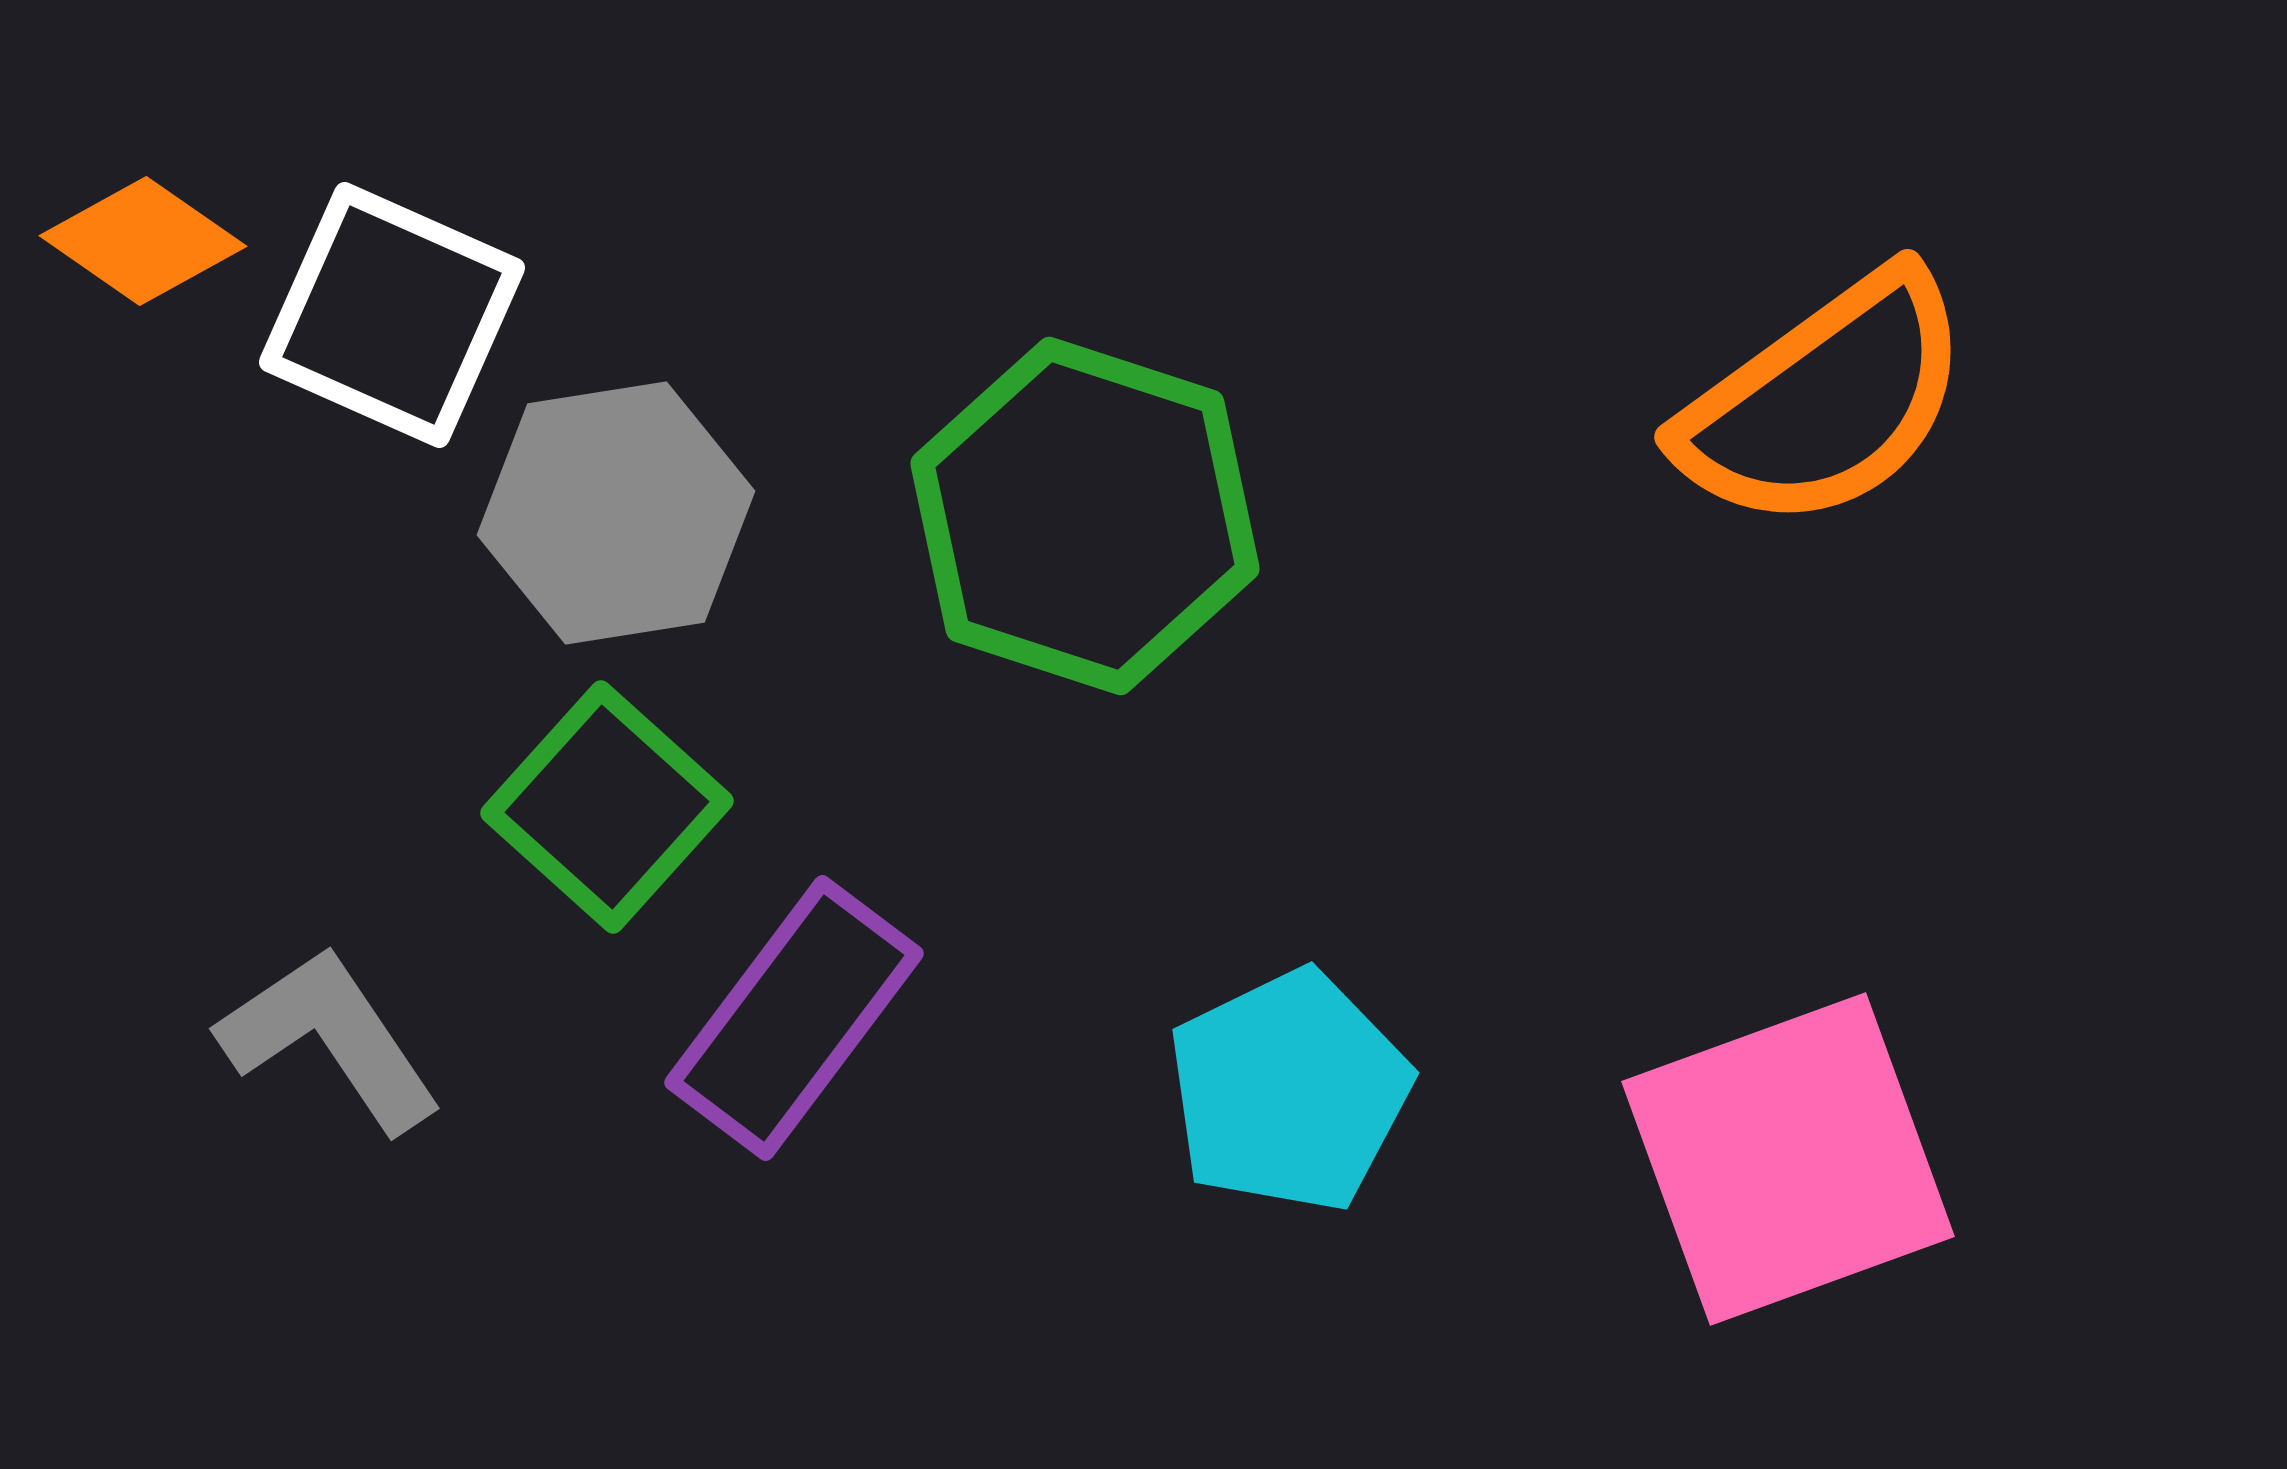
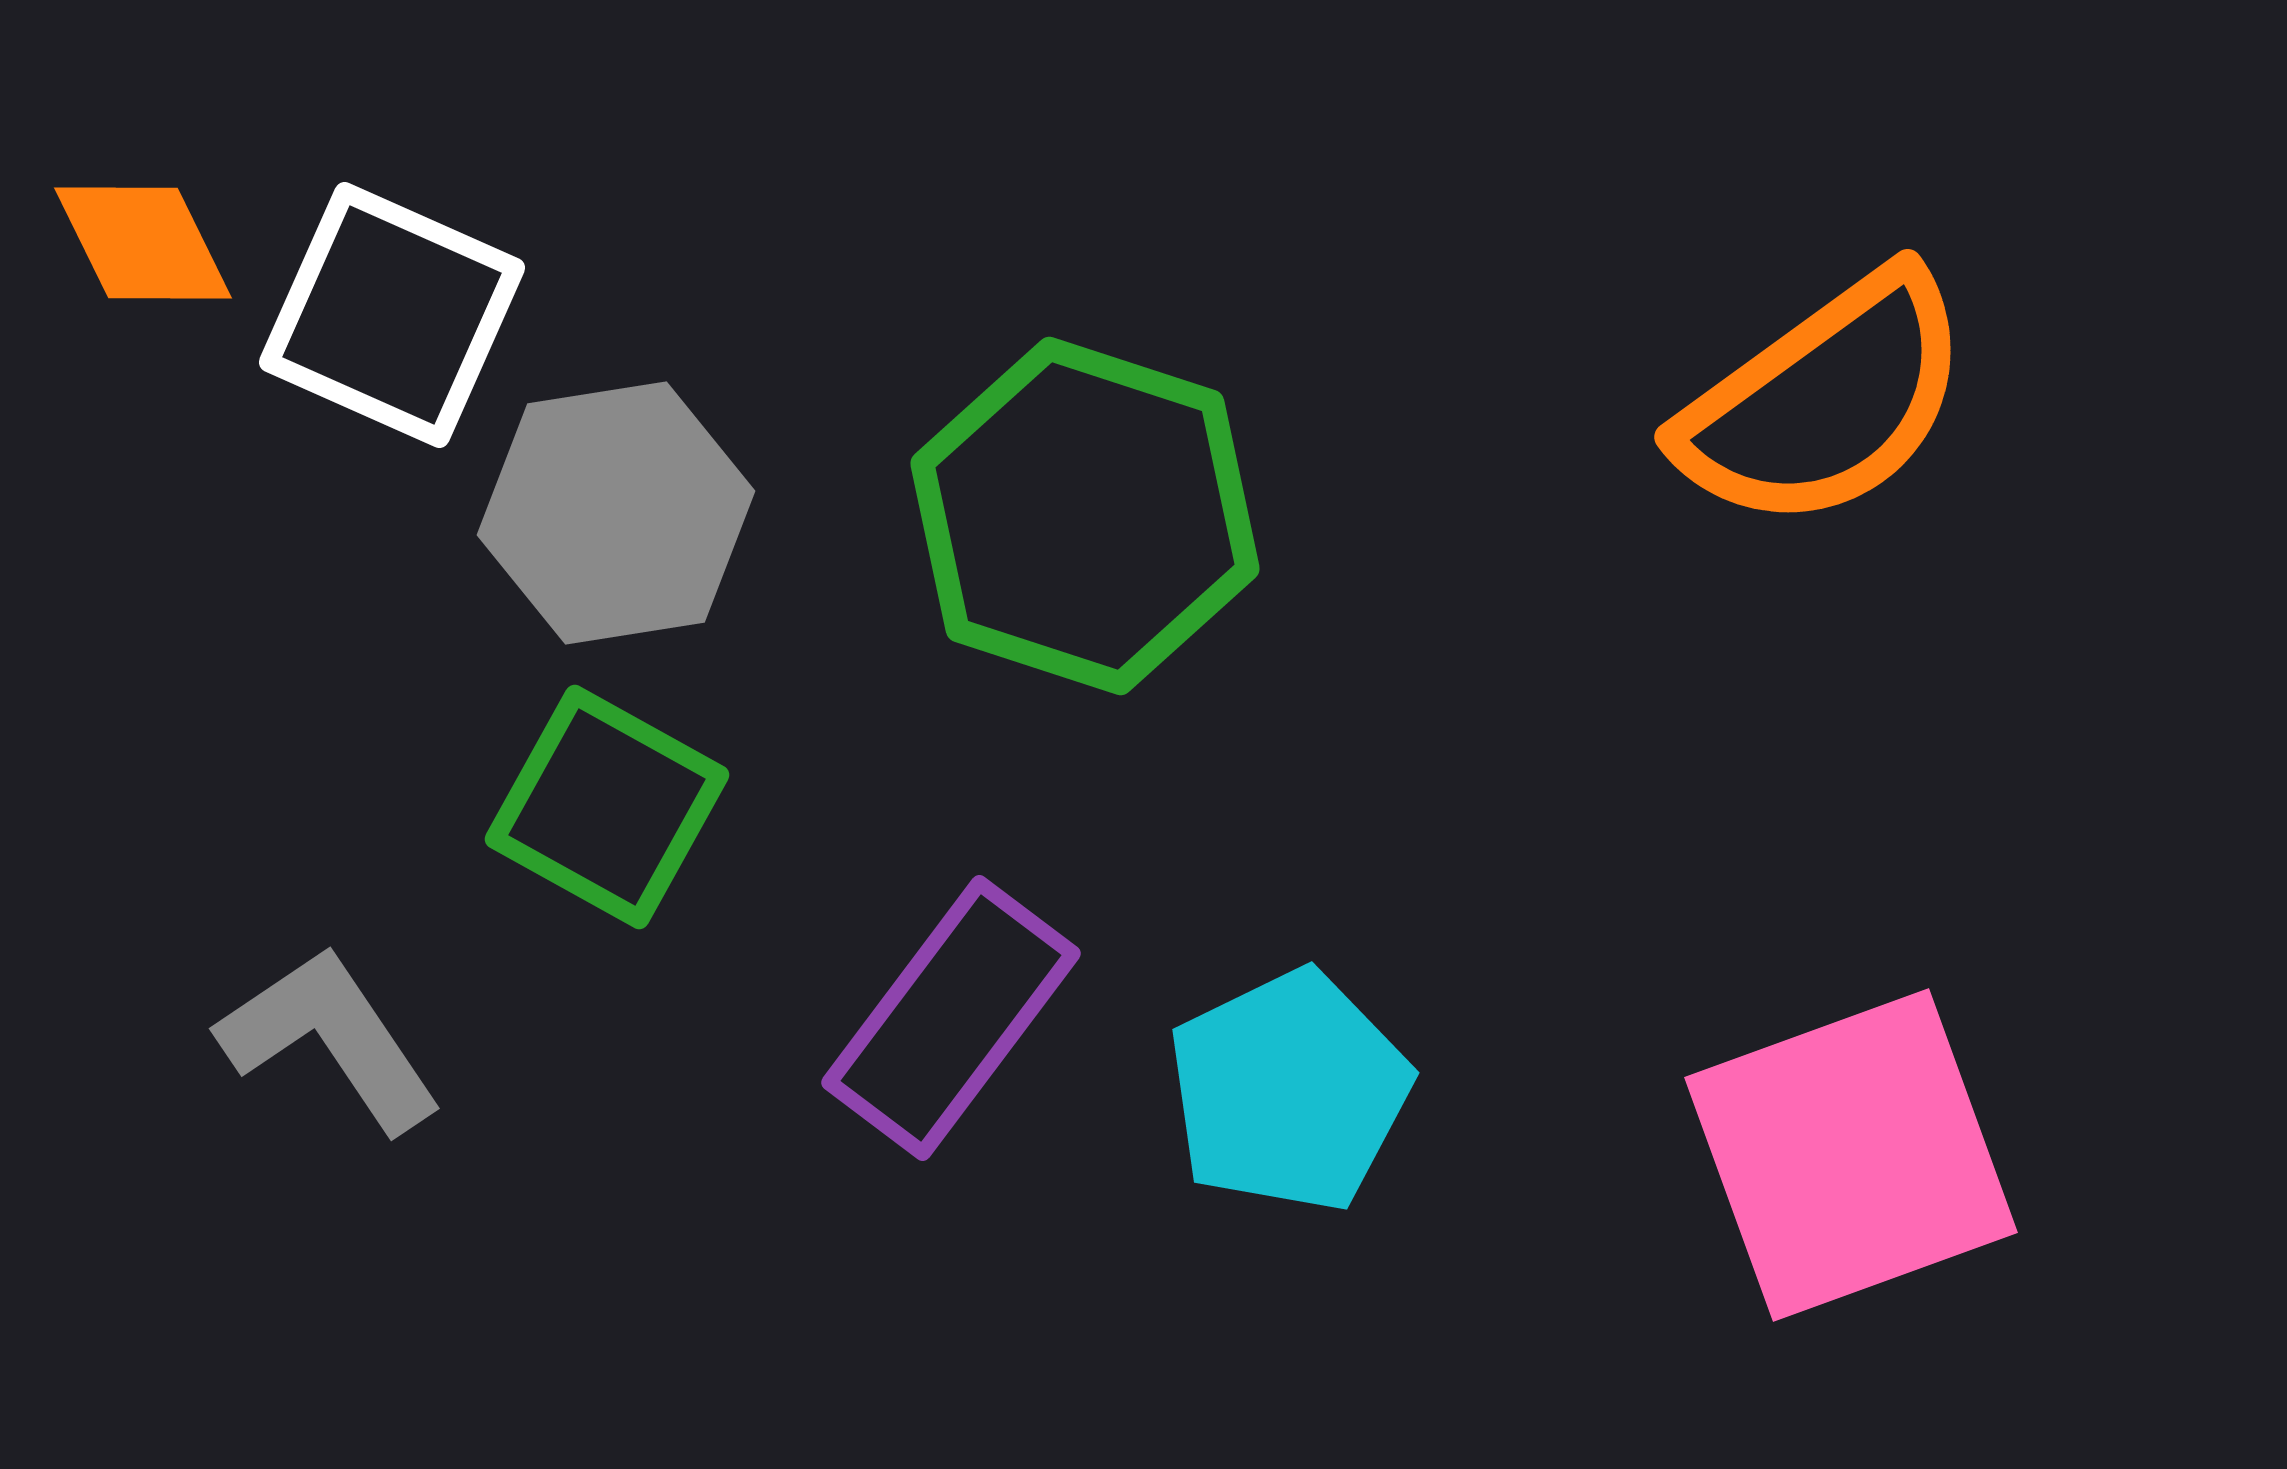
orange diamond: moved 2 px down; rotated 29 degrees clockwise
green square: rotated 13 degrees counterclockwise
purple rectangle: moved 157 px right
pink square: moved 63 px right, 4 px up
